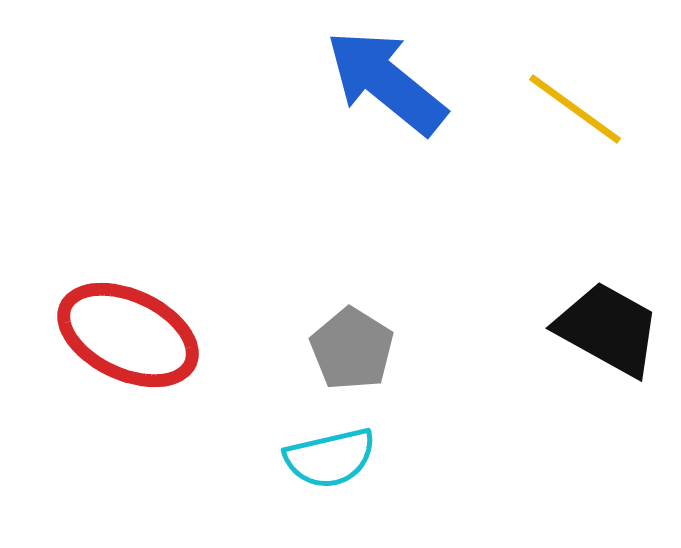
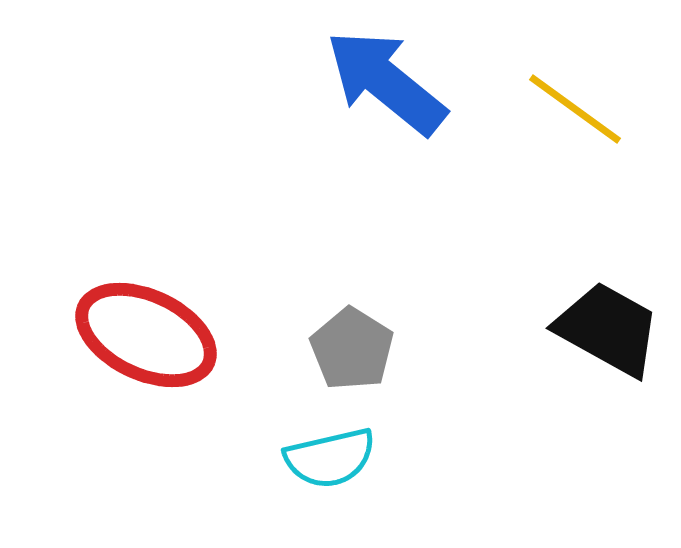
red ellipse: moved 18 px right
